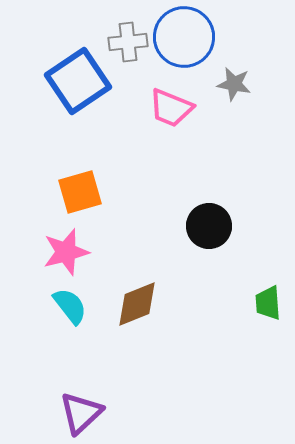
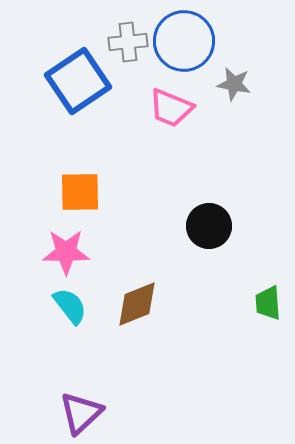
blue circle: moved 4 px down
orange square: rotated 15 degrees clockwise
pink star: rotated 15 degrees clockwise
